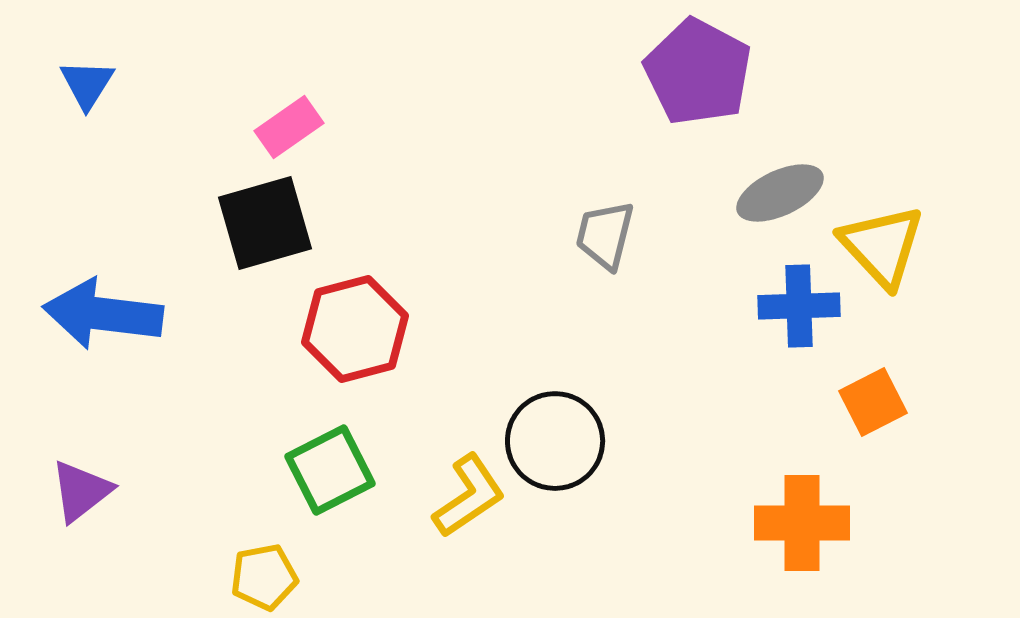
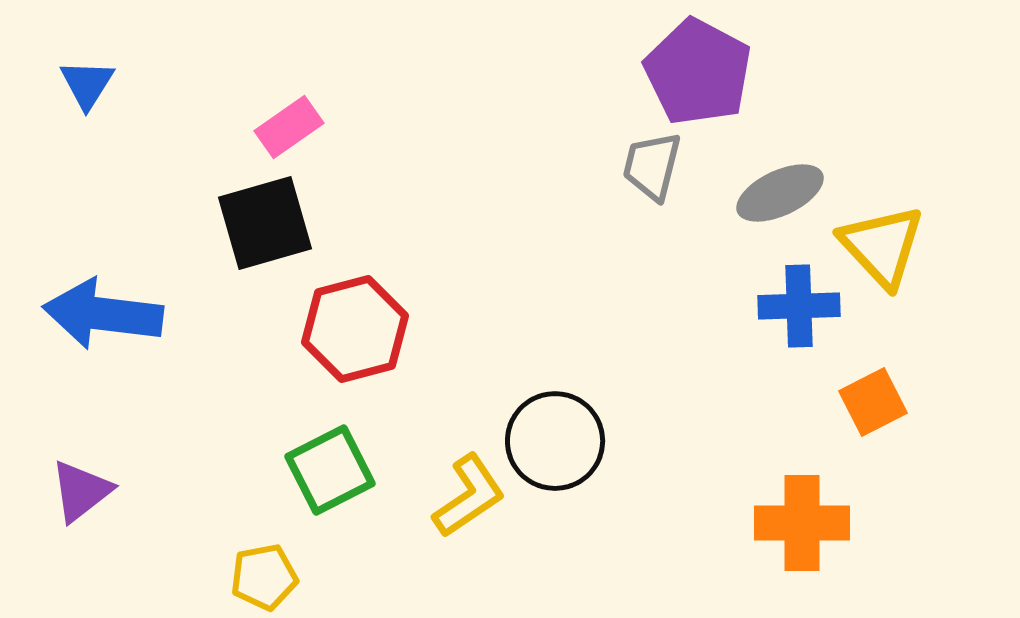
gray trapezoid: moved 47 px right, 69 px up
